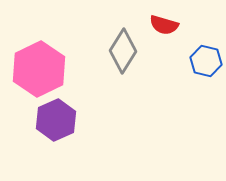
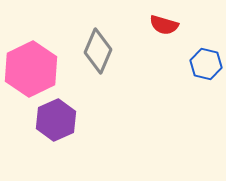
gray diamond: moved 25 px left; rotated 9 degrees counterclockwise
blue hexagon: moved 3 px down
pink hexagon: moved 8 px left
